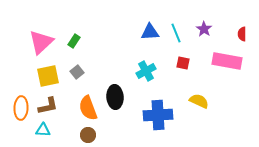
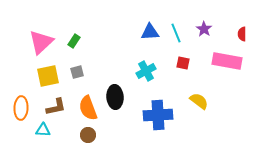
gray square: rotated 24 degrees clockwise
yellow semicircle: rotated 12 degrees clockwise
brown L-shape: moved 8 px right, 1 px down
